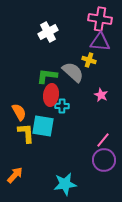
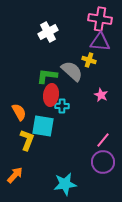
gray semicircle: moved 1 px left, 1 px up
yellow L-shape: moved 1 px right, 7 px down; rotated 25 degrees clockwise
purple circle: moved 1 px left, 2 px down
